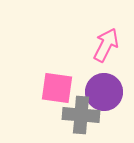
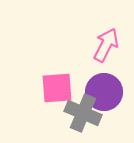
pink square: rotated 12 degrees counterclockwise
gray cross: moved 2 px right, 2 px up; rotated 18 degrees clockwise
